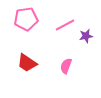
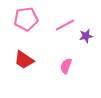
red trapezoid: moved 3 px left, 3 px up
